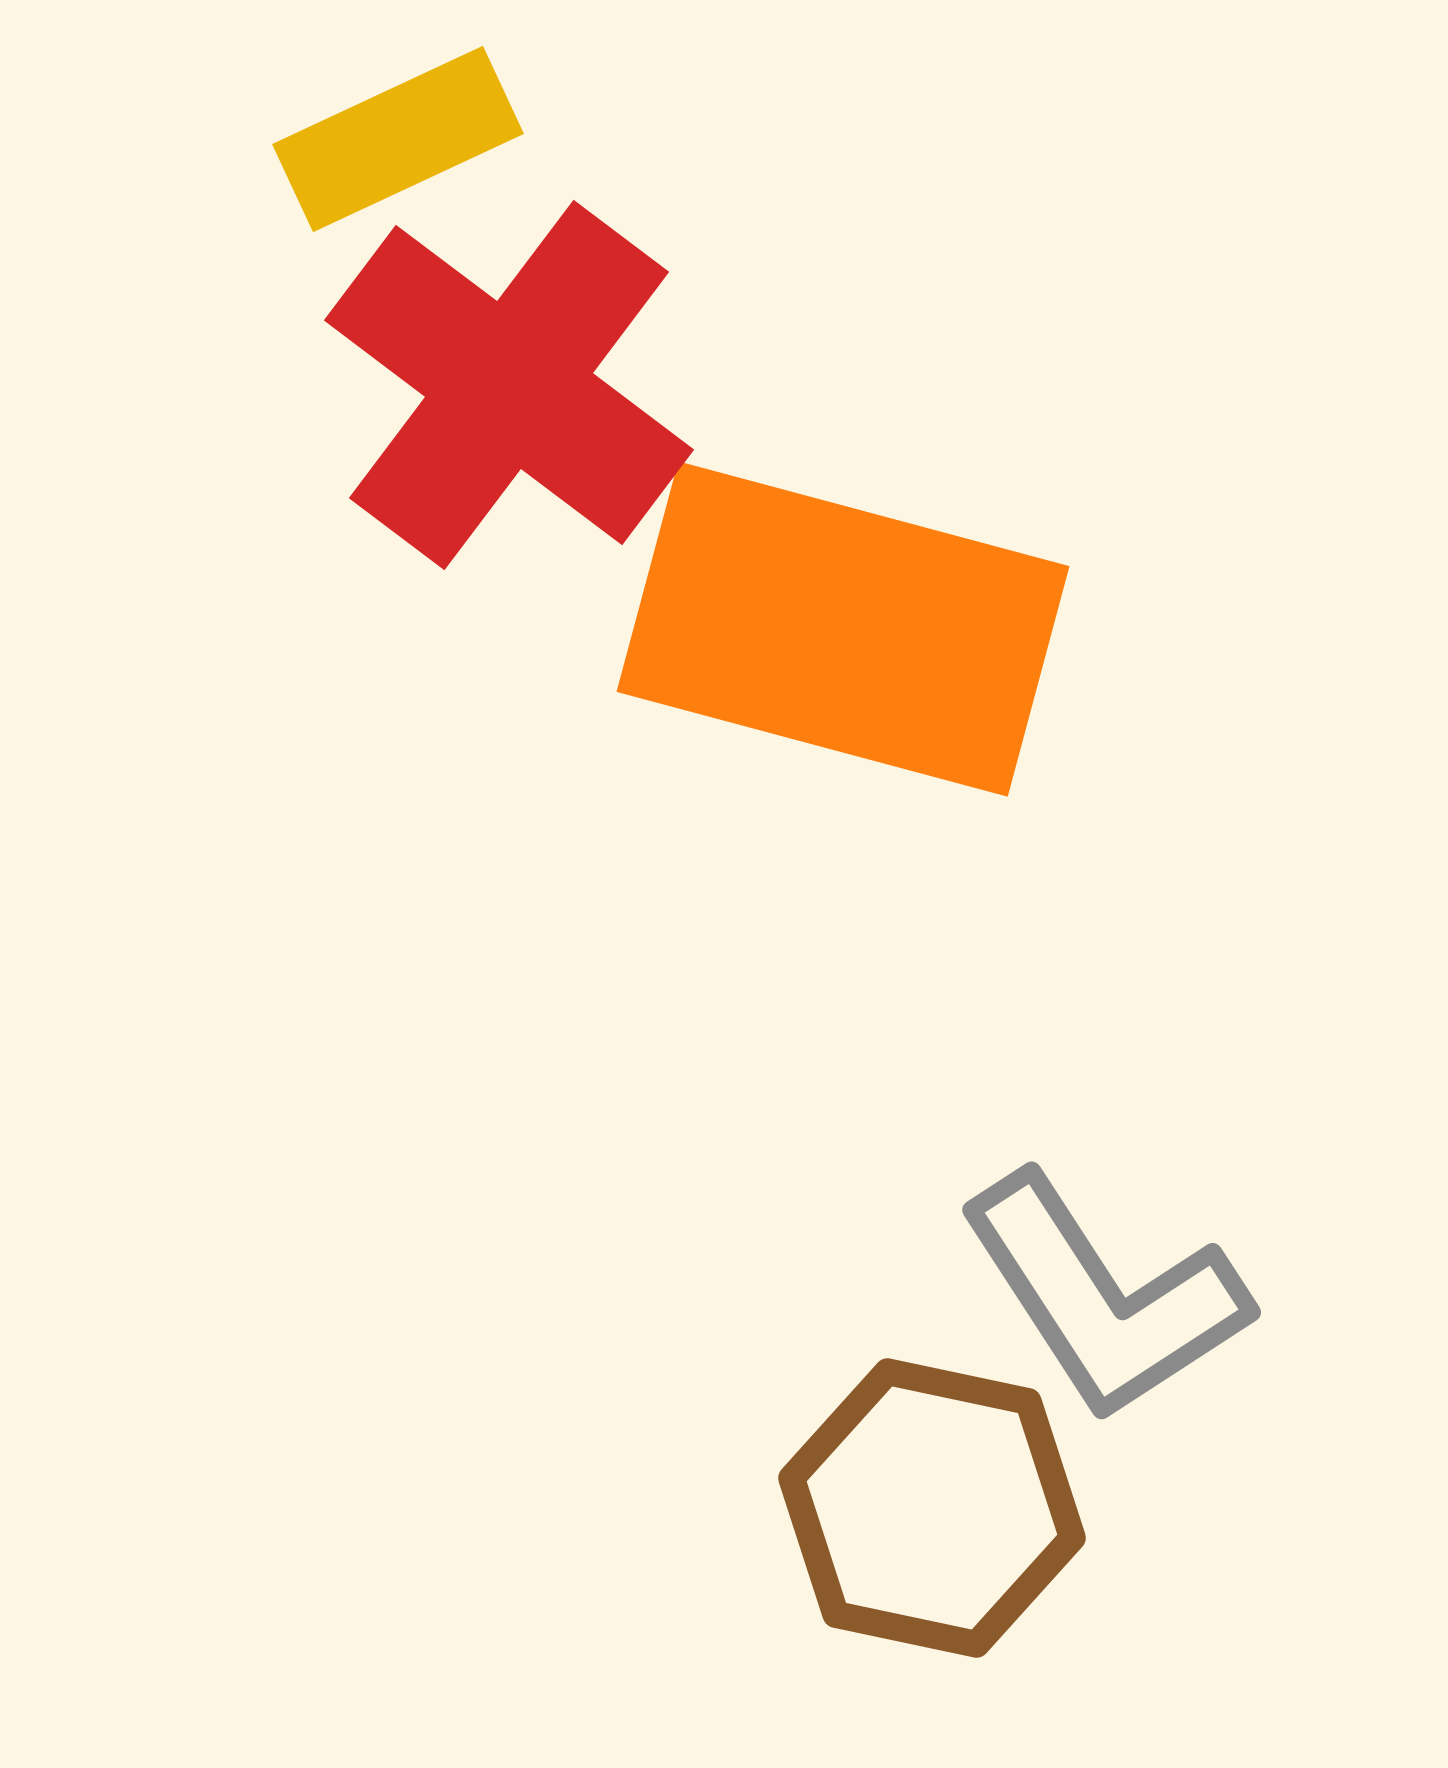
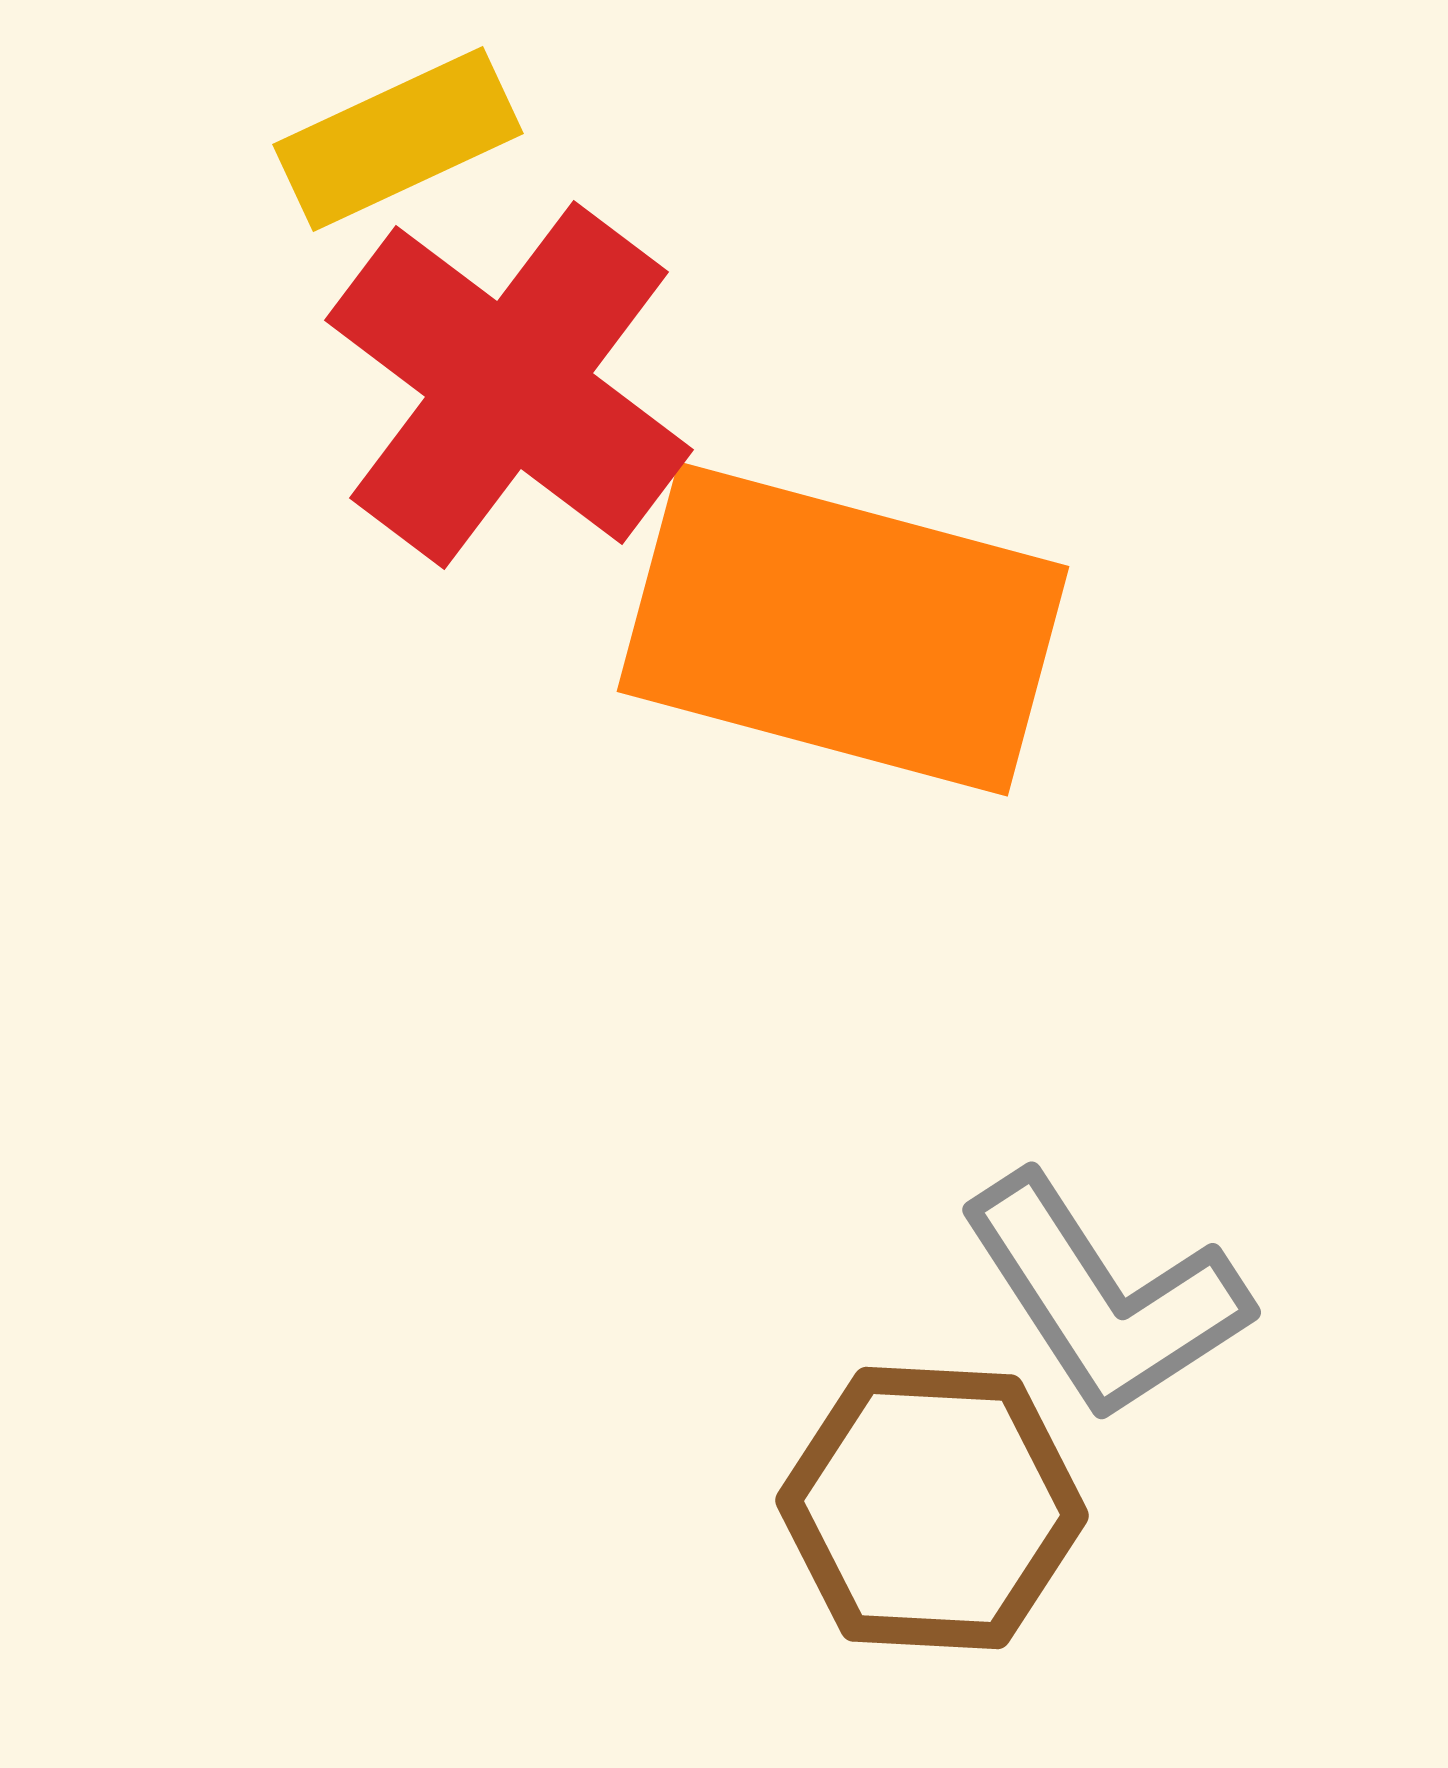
brown hexagon: rotated 9 degrees counterclockwise
